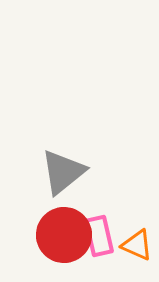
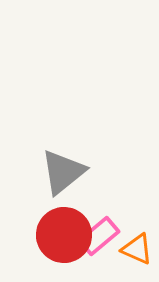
pink rectangle: rotated 63 degrees clockwise
orange triangle: moved 4 px down
